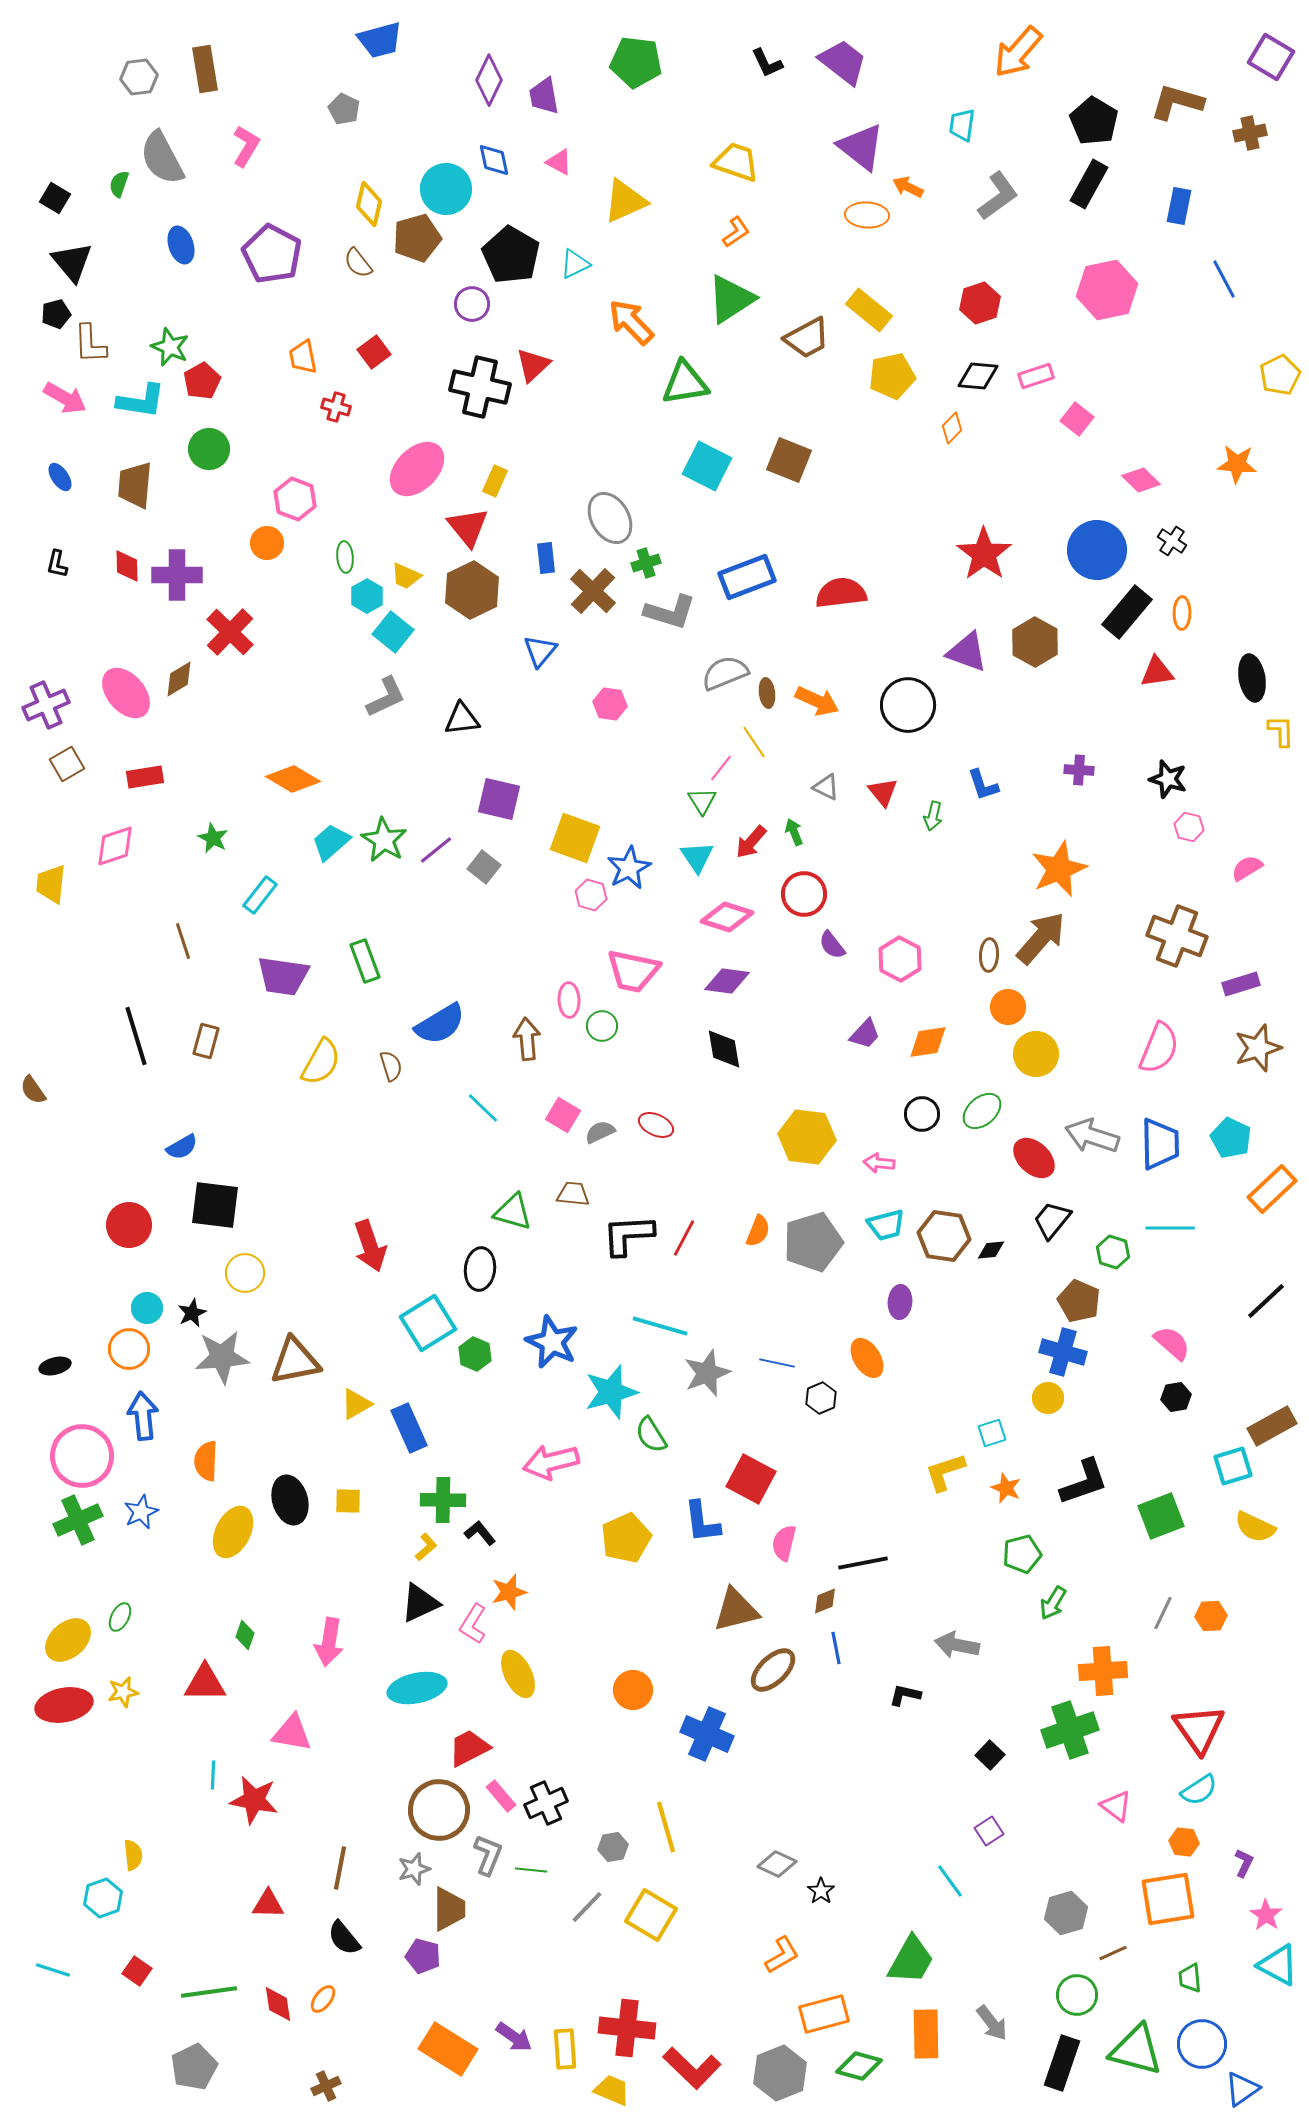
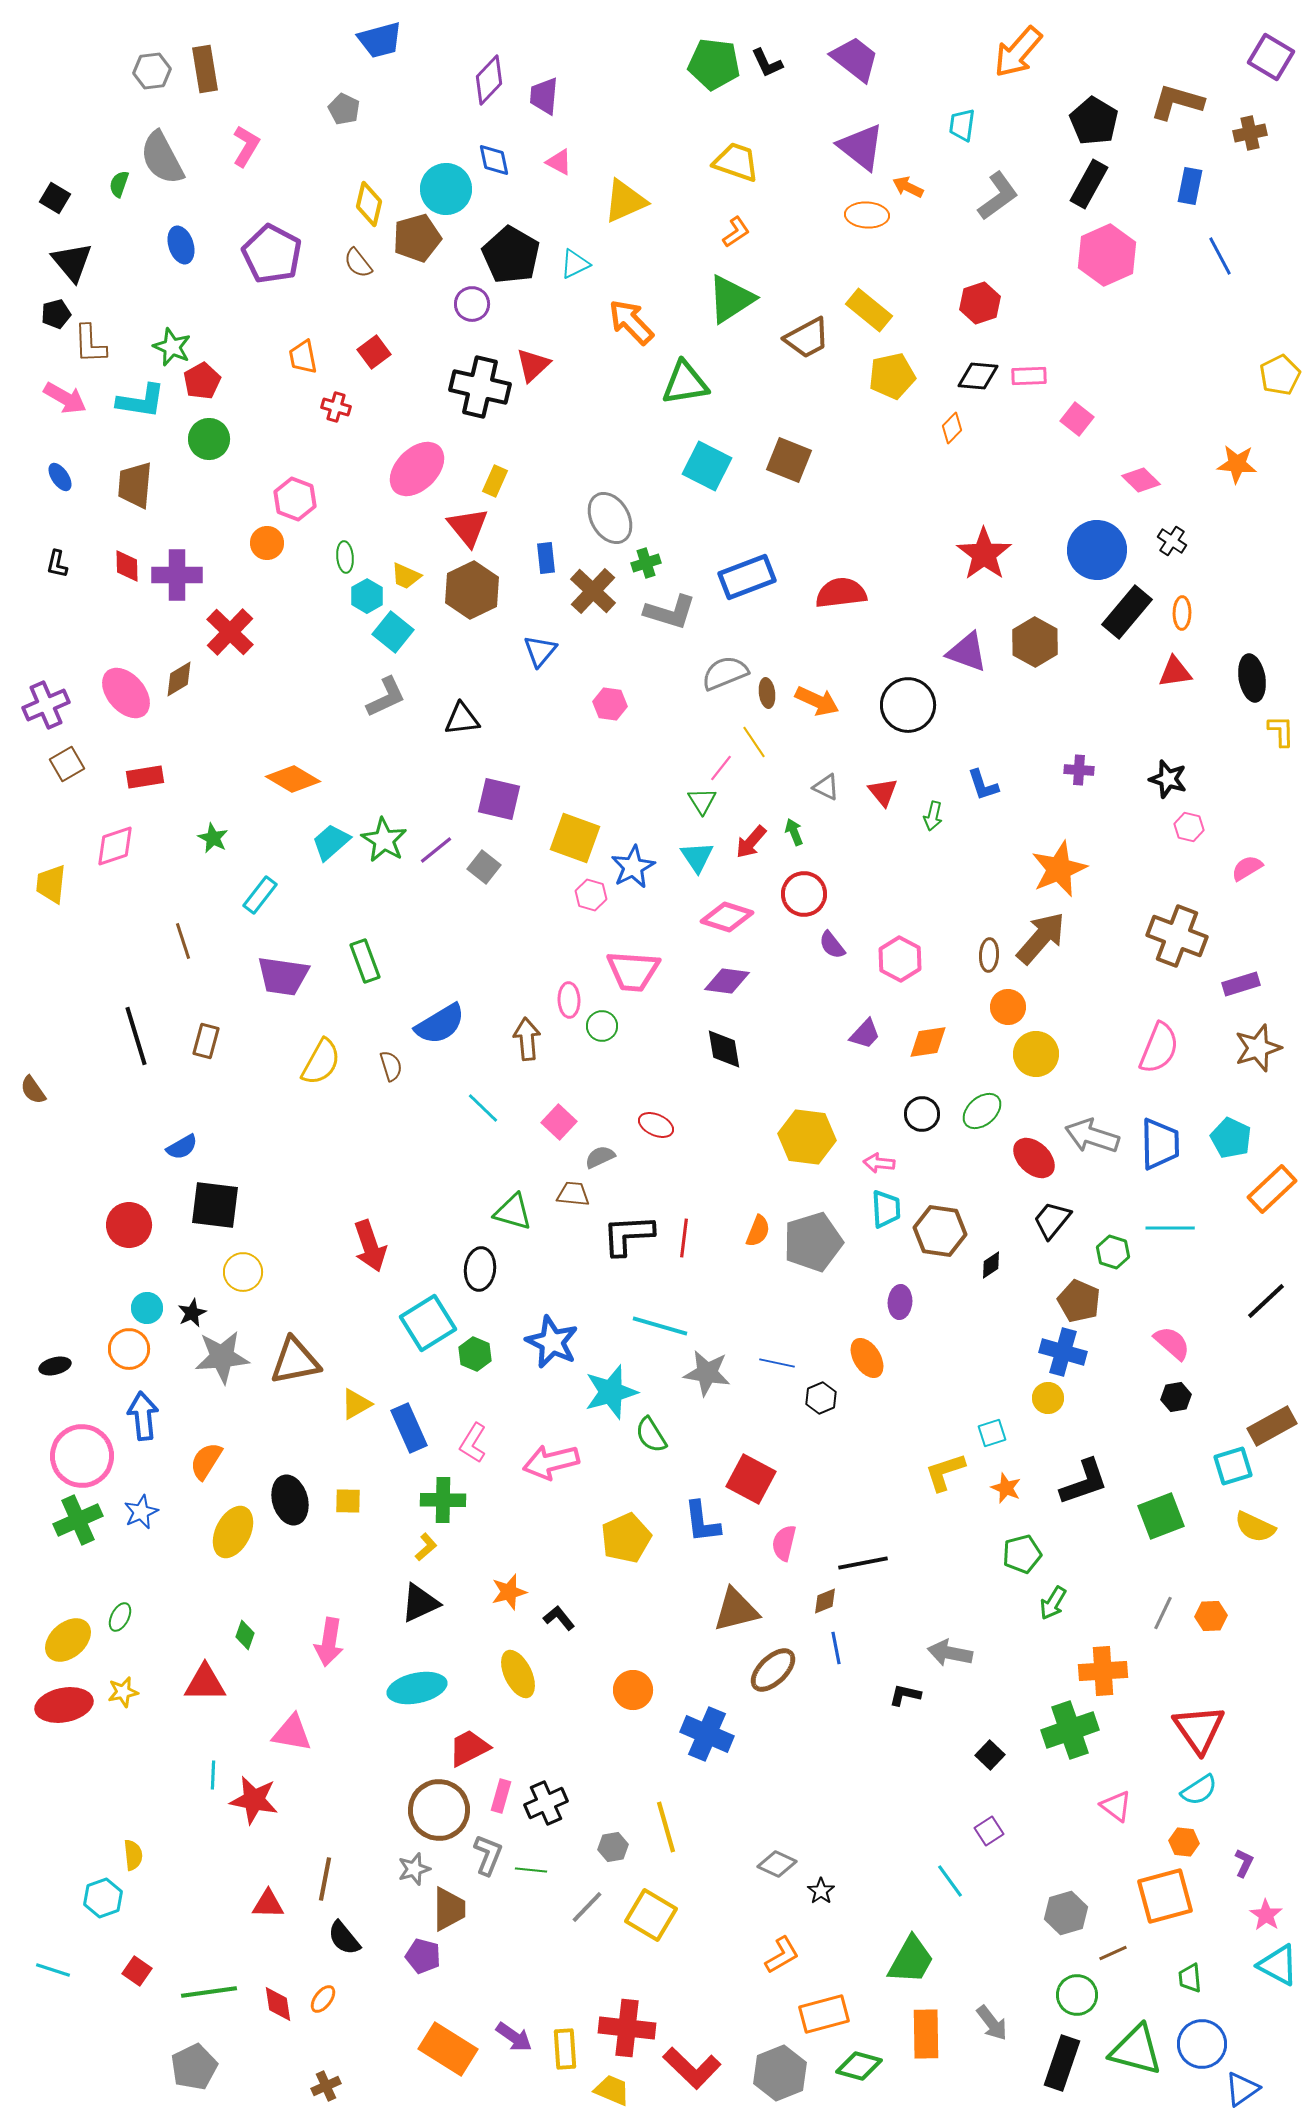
green pentagon at (636, 62): moved 78 px right, 2 px down
purple trapezoid at (843, 62): moved 12 px right, 3 px up
gray hexagon at (139, 77): moved 13 px right, 6 px up
purple diamond at (489, 80): rotated 18 degrees clockwise
purple trapezoid at (544, 96): rotated 15 degrees clockwise
blue rectangle at (1179, 206): moved 11 px right, 20 px up
blue line at (1224, 279): moved 4 px left, 23 px up
pink hexagon at (1107, 290): moved 35 px up; rotated 12 degrees counterclockwise
green star at (170, 347): moved 2 px right
pink rectangle at (1036, 376): moved 7 px left; rotated 16 degrees clockwise
green circle at (209, 449): moved 10 px up
red triangle at (1157, 672): moved 18 px right
blue star at (629, 868): moved 4 px right, 1 px up
pink trapezoid at (633, 971): rotated 8 degrees counterclockwise
pink square at (563, 1115): moved 4 px left, 7 px down; rotated 12 degrees clockwise
gray semicircle at (600, 1132): moved 25 px down
cyan trapezoid at (886, 1225): moved 16 px up; rotated 78 degrees counterclockwise
brown hexagon at (944, 1236): moved 4 px left, 5 px up
red line at (684, 1238): rotated 21 degrees counterclockwise
black diamond at (991, 1250): moved 15 px down; rotated 28 degrees counterclockwise
yellow circle at (245, 1273): moved 2 px left, 1 px up
gray star at (707, 1373): rotated 30 degrees clockwise
orange semicircle at (206, 1461): rotated 30 degrees clockwise
black L-shape at (480, 1533): moved 79 px right, 85 px down
pink L-shape at (473, 1624): moved 181 px up
gray arrow at (957, 1645): moved 7 px left, 8 px down
pink rectangle at (501, 1796): rotated 56 degrees clockwise
brown line at (340, 1868): moved 15 px left, 11 px down
orange square at (1168, 1899): moved 3 px left, 3 px up; rotated 6 degrees counterclockwise
